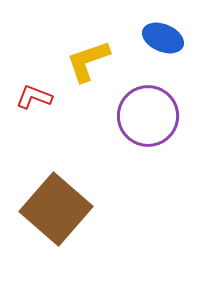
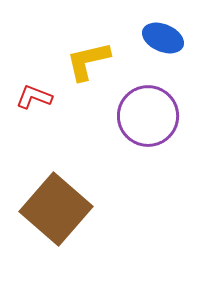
yellow L-shape: rotated 6 degrees clockwise
